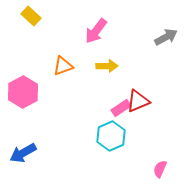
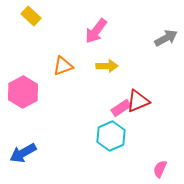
gray arrow: moved 1 px down
